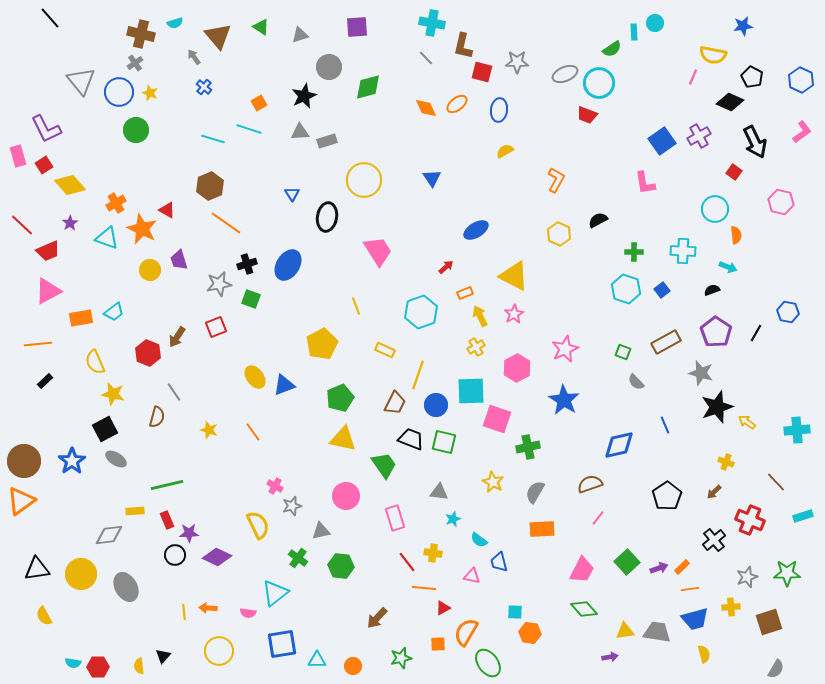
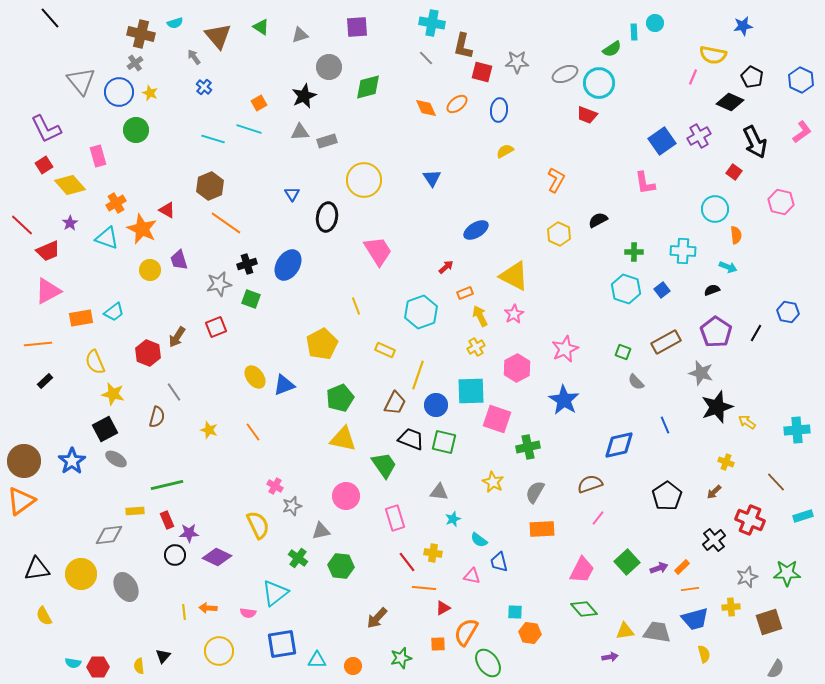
pink rectangle at (18, 156): moved 80 px right
